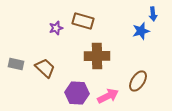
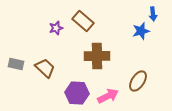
brown rectangle: rotated 25 degrees clockwise
